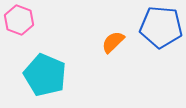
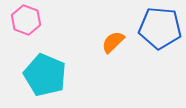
pink hexagon: moved 7 px right
blue pentagon: moved 1 px left, 1 px down
